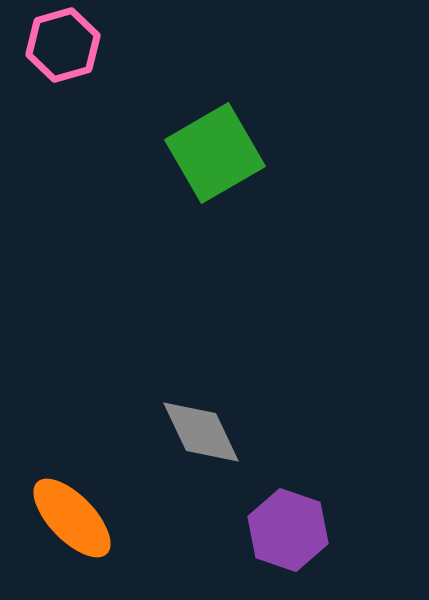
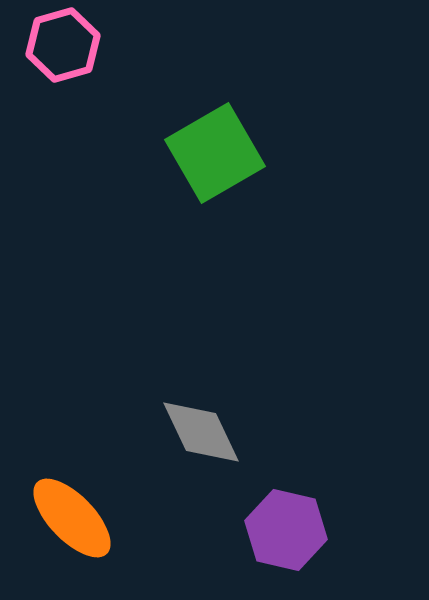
purple hexagon: moved 2 px left; rotated 6 degrees counterclockwise
